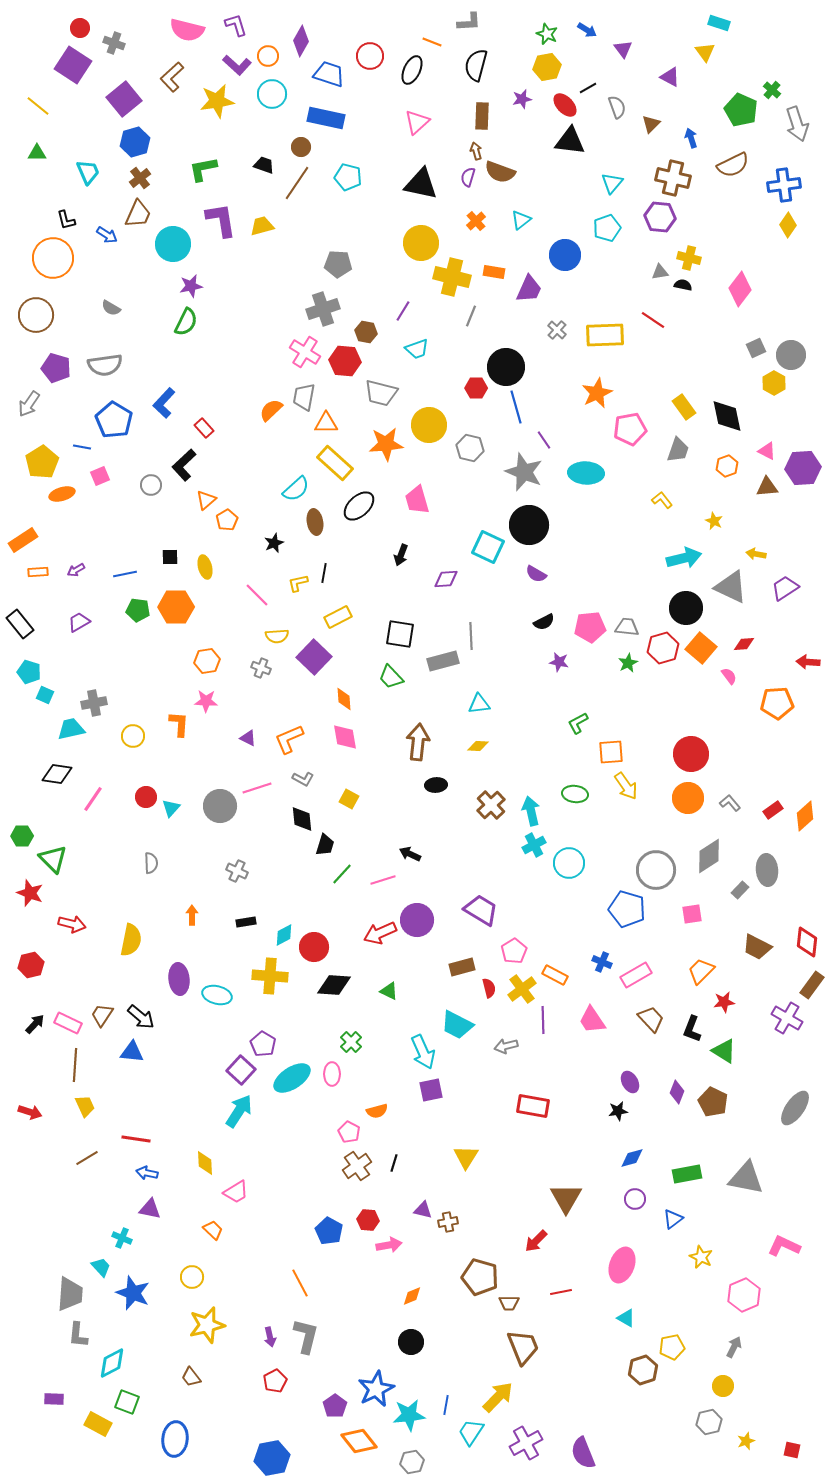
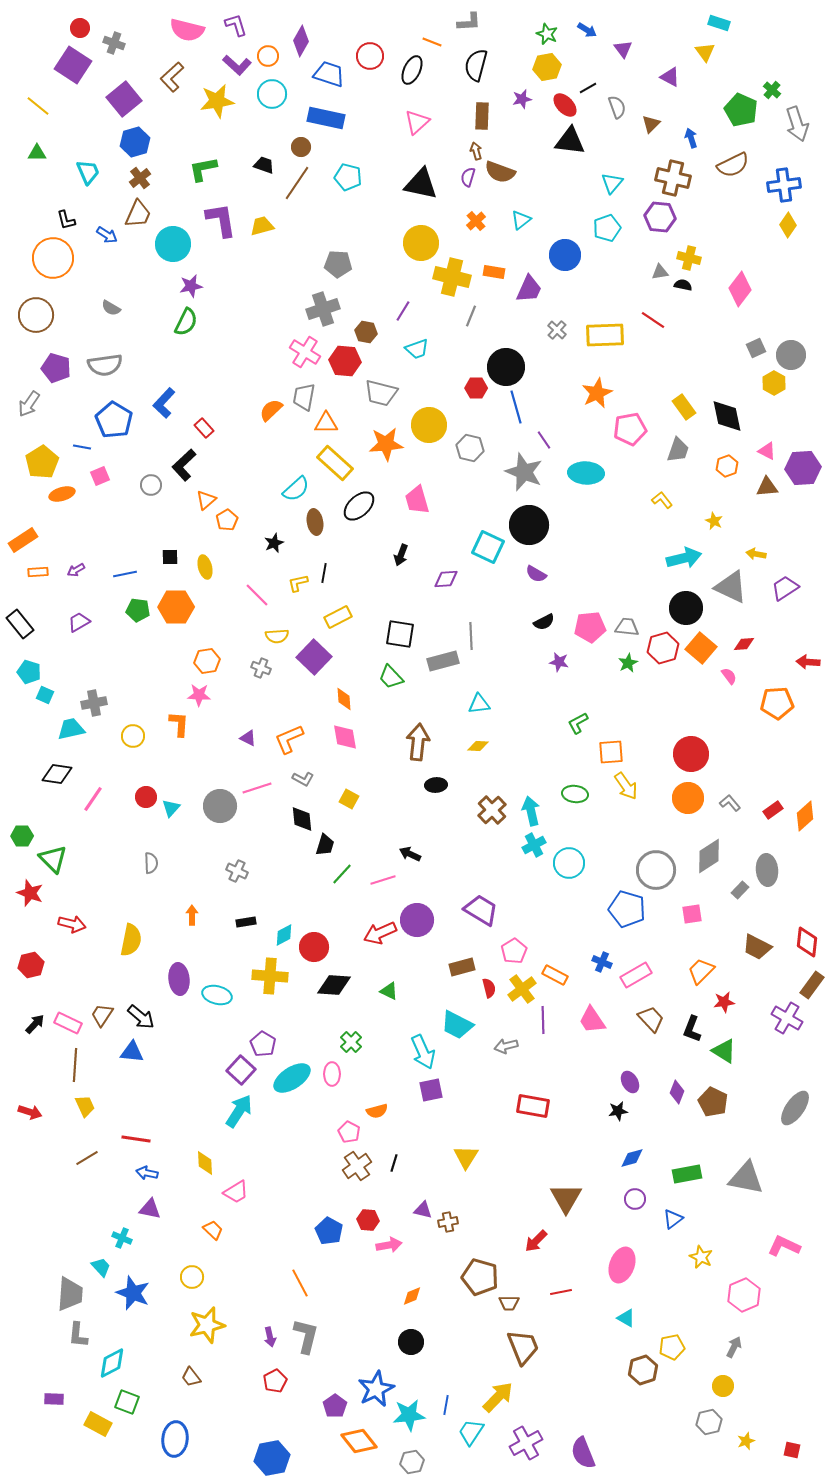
pink star at (206, 701): moved 7 px left, 6 px up
brown cross at (491, 805): moved 1 px right, 5 px down
